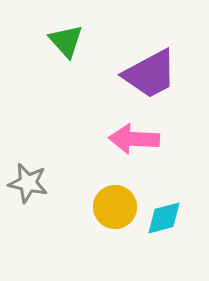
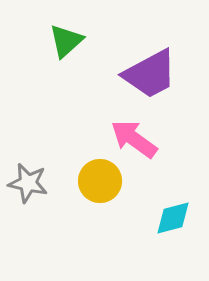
green triangle: rotated 30 degrees clockwise
pink arrow: rotated 33 degrees clockwise
yellow circle: moved 15 px left, 26 px up
cyan diamond: moved 9 px right
